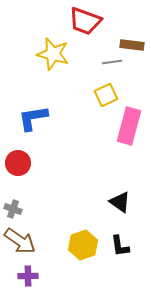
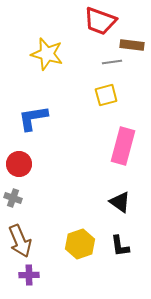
red trapezoid: moved 15 px right
yellow star: moved 6 px left
yellow square: rotated 10 degrees clockwise
pink rectangle: moved 6 px left, 20 px down
red circle: moved 1 px right, 1 px down
gray cross: moved 11 px up
brown arrow: rotated 32 degrees clockwise
yellow hexagon: moved 3 px left, 1 px up
purple cross: moved 1 px right, 1 px up
